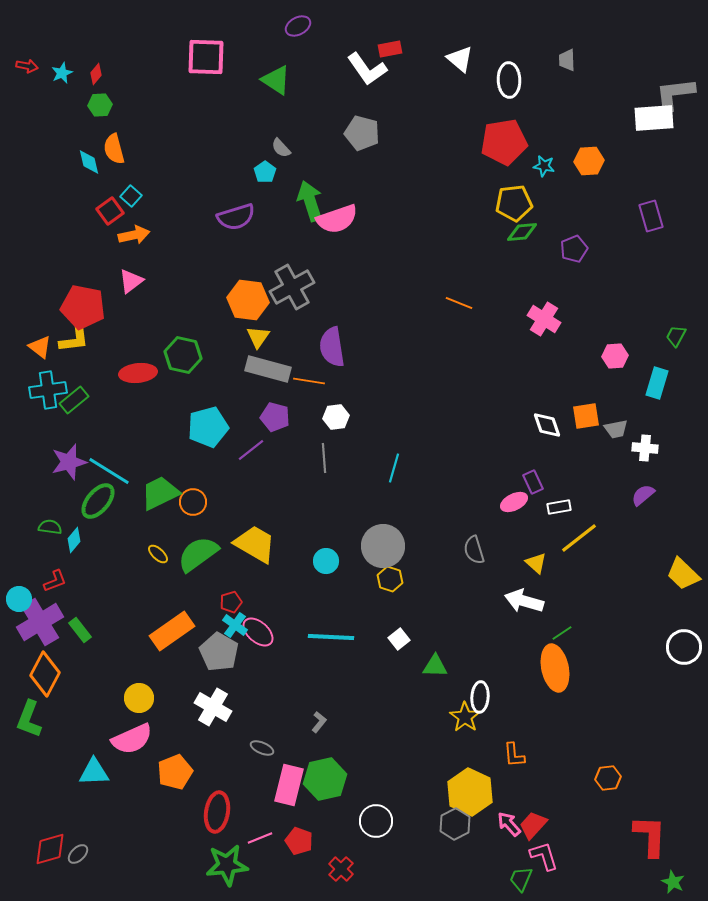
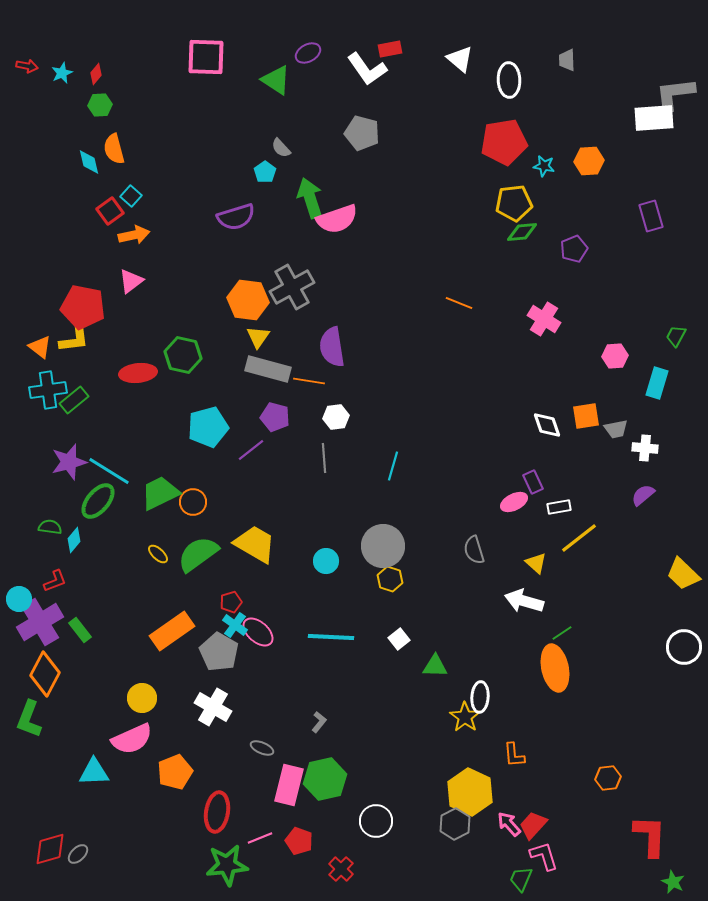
purple ellipse at (298, 26): moved 10 px right, 27 px down
green arrow at (310, 201): moved 3 px up
cyan line at (394, 468): moved 1 px left, 2 px up
yellow circle at (139, 698): moved 3 px right
